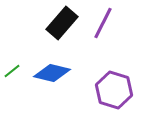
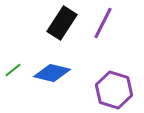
black rectangle: rotated 8 degrees counterclockwise
green line: moved 1 px right, 1 px up
